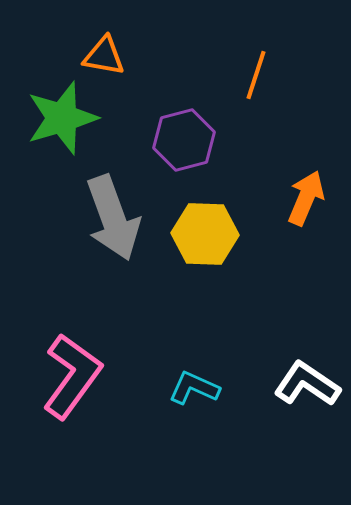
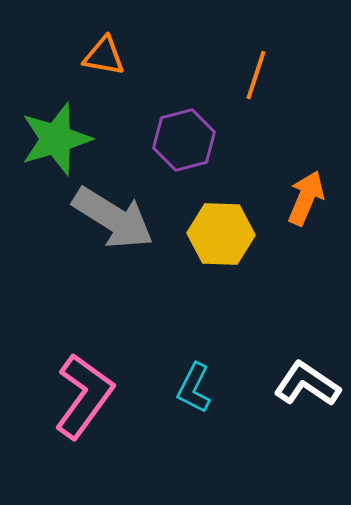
green star: moved 6 px left, 21 px down
gray arrow: rotated 38 degrees counterclockwise
yellow hexagon: moved 16 px right
pink L-shape: moved 12 px right, 20 px down
cyan L-shape: rotated 87 degrees counterclockwise
